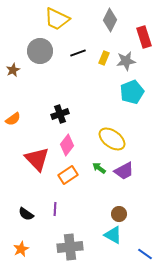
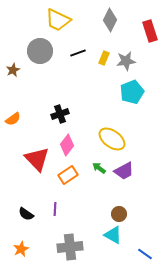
yellow trapezoid: moved 1 px right, 1 px down
red rectangle: moved 6 px right, 6 px up
